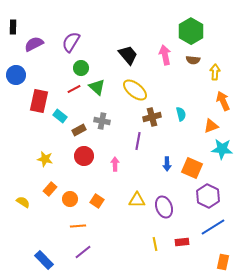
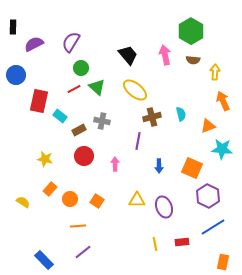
orange triangle at (211, 126): moved 3 px left
blue arrow at (167, 164): moved 8 px left, 2 px down
